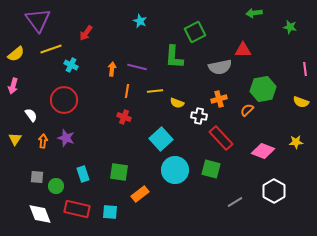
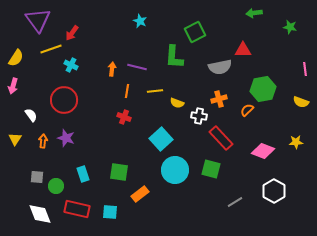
red arrow at (86, 33): moved 14 px left
yellow semicircle at (16, 54): moved 4 px down; rotated 18 degrees counterclockwise
